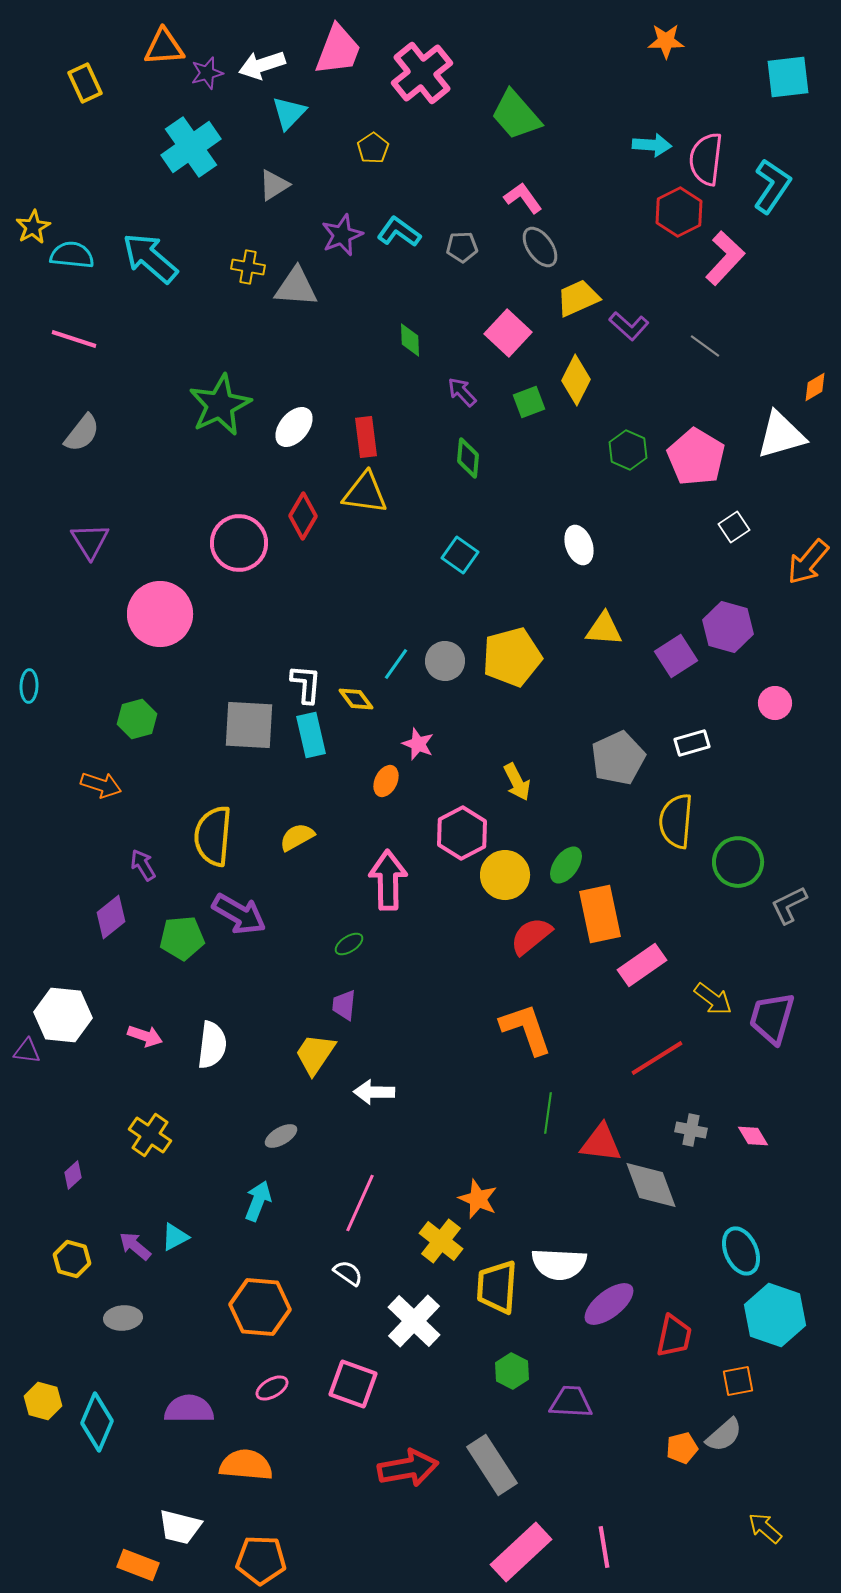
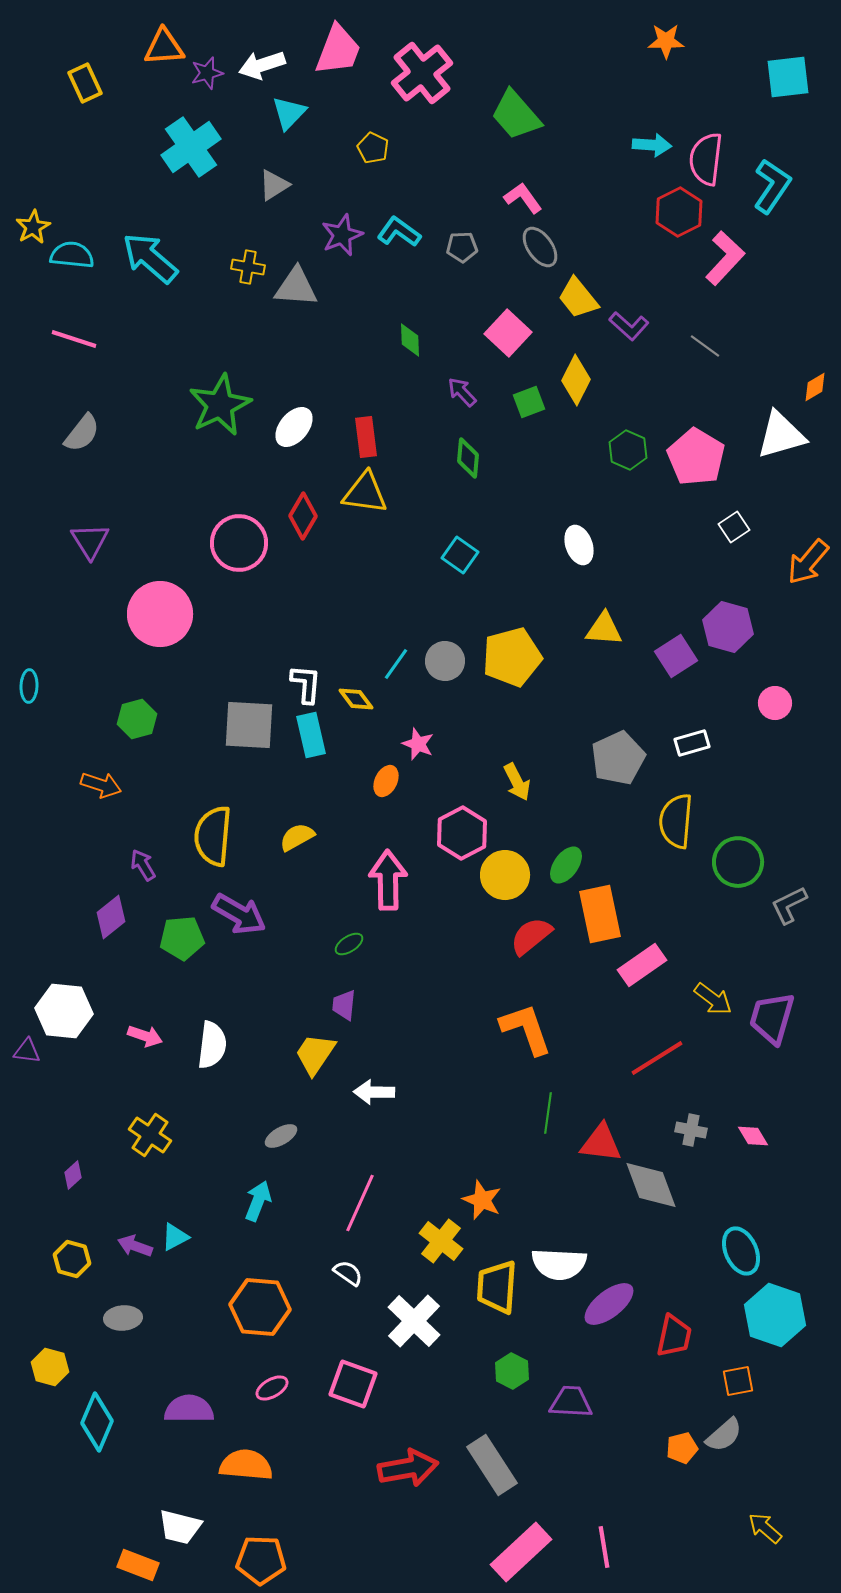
yellow pentagon at (373, 148): rotated 12 degrees counterclockwise
yellow trapezoid at (578, 298): rotated 105 degrees counterclockwise
white hexagon at (63, 1015): moved 1 px right, 4 px up
orange star at (478, 1199): moved 4 px right, 1 px down
purple arrow at (135, 1246): rotated 20 degrees counterclockwise
yellow hexagon at (43, 1401): moved 7 px right, 34 px up
